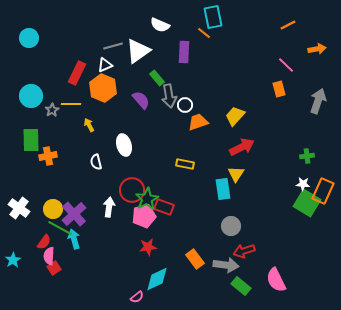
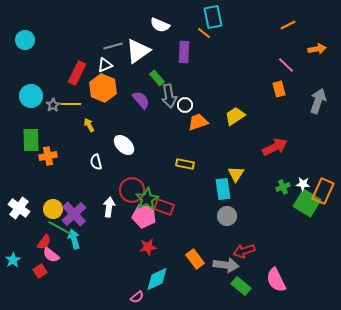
cyan circle at (29, 38): moved 4 px left, 2 px down
gray star at (52, 110): moved 1 px right, 5 px up
yellow trapezoid at (235, 116): rotated 15 degrees clockwise
white ellipse at (124, 145): rotated 30 degrees counterclockwise
red arrow at (242, 147): moved 33 px right
green cross at (307, 156): moved 24 px left, 31 px down; rotated 16 degrees counterclockwise
pink pentagon at (144, 216): rotated 25 degrees clockwise
gray circle at (231, 226): moved 4 px left, 10 px up
pink semicircle at (49, 256): moved 2 px right, 1 px up; rotated 54 degrees counterclockwise
red square at (54, 268): moved 14 px left, 3 px down
